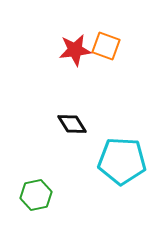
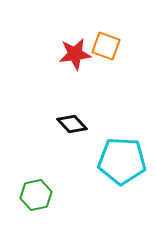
red star: moved 4 px down
black diamond: rotated 12 degrees counterclockwise
